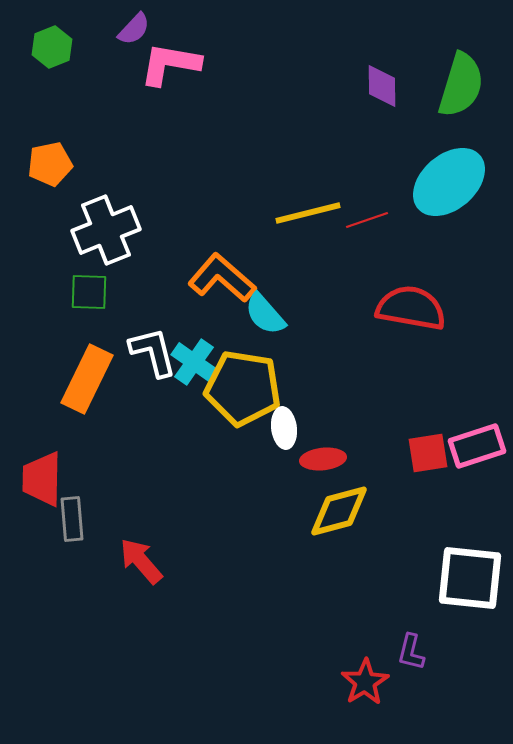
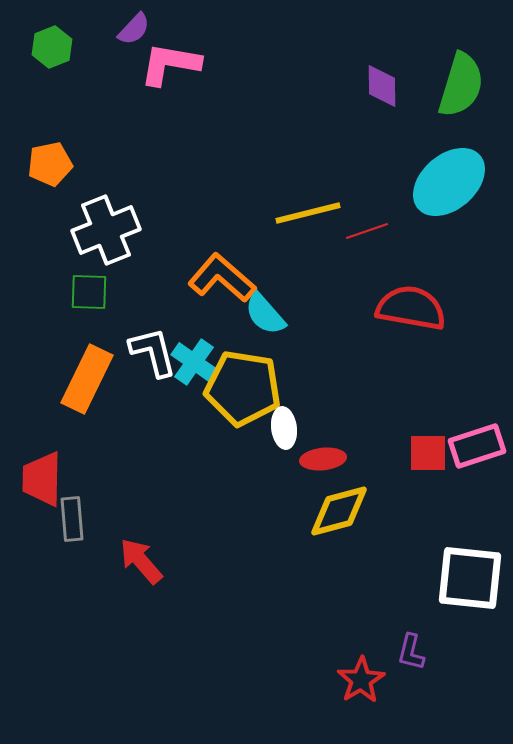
red line: moved 11 px down
red square: rotated 9 degrees clockwise
red star: moved 4 px left, 2 px up
